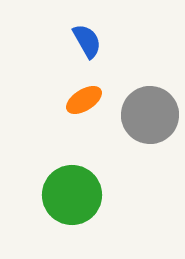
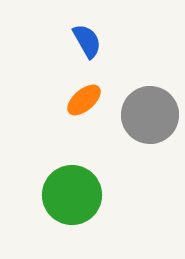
orange ellipse: rotated 9 degrees counterclockwise
